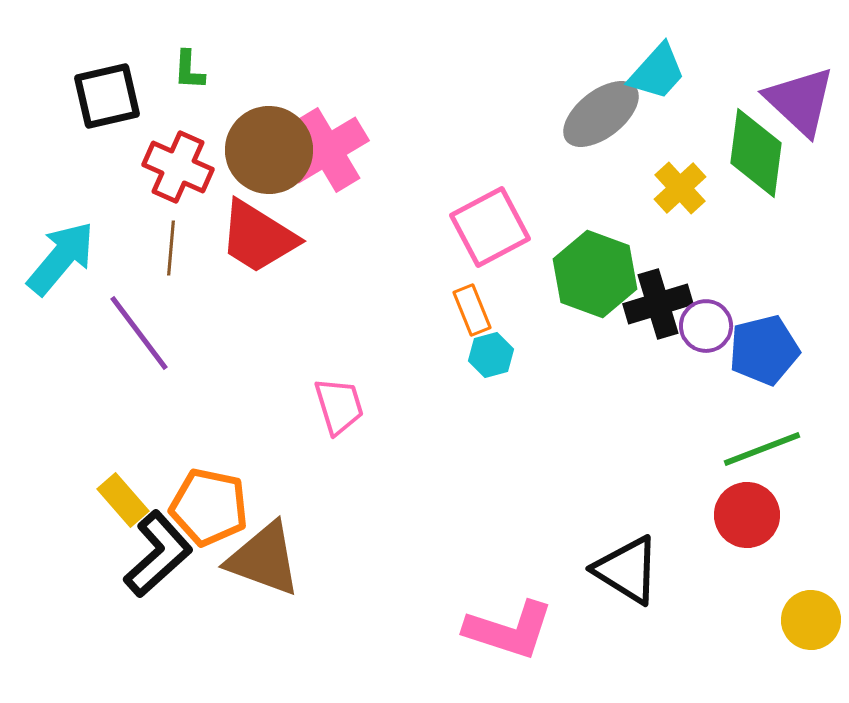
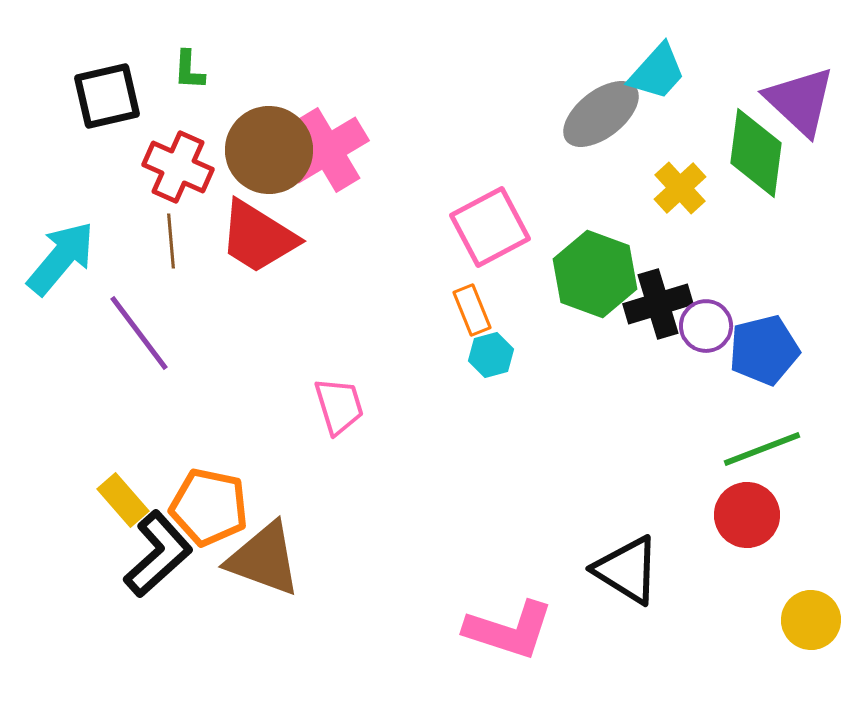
brown line: moved 7 px up; rotated 10 degrees counterclockwise
